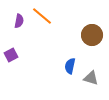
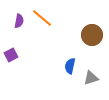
orange line: moved 2 px down
gray triangle: rotated 35 degrees counterclockwise
